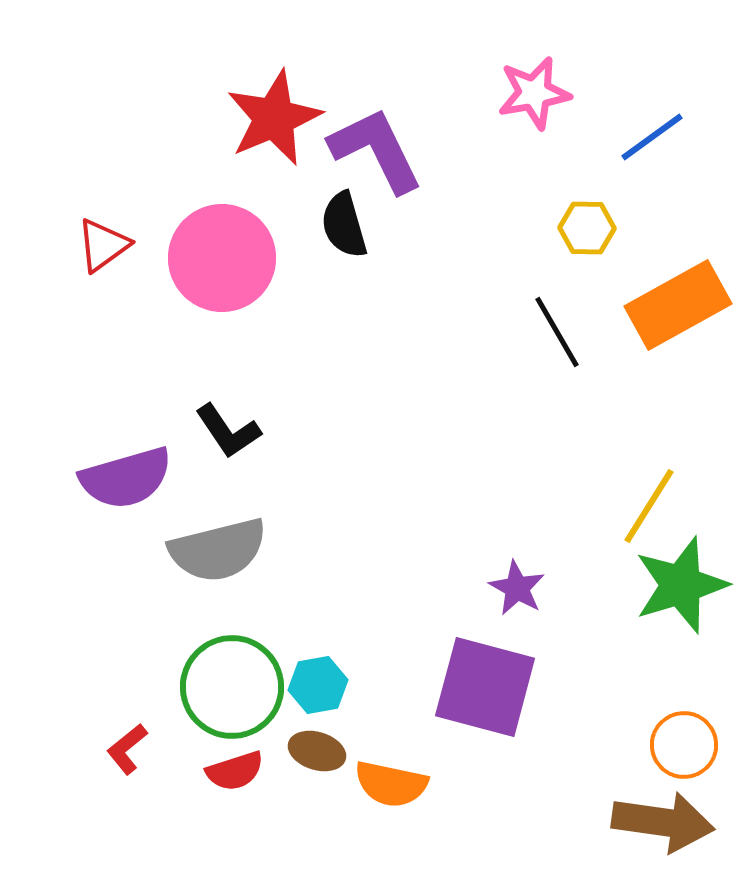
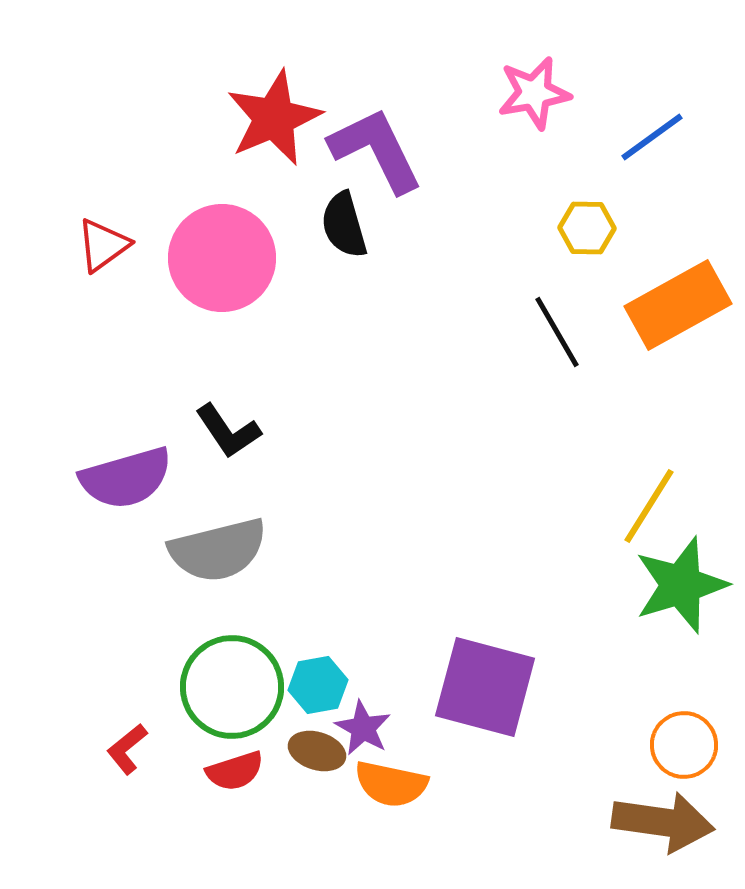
purple star: moved 154 px left, 140 px down
